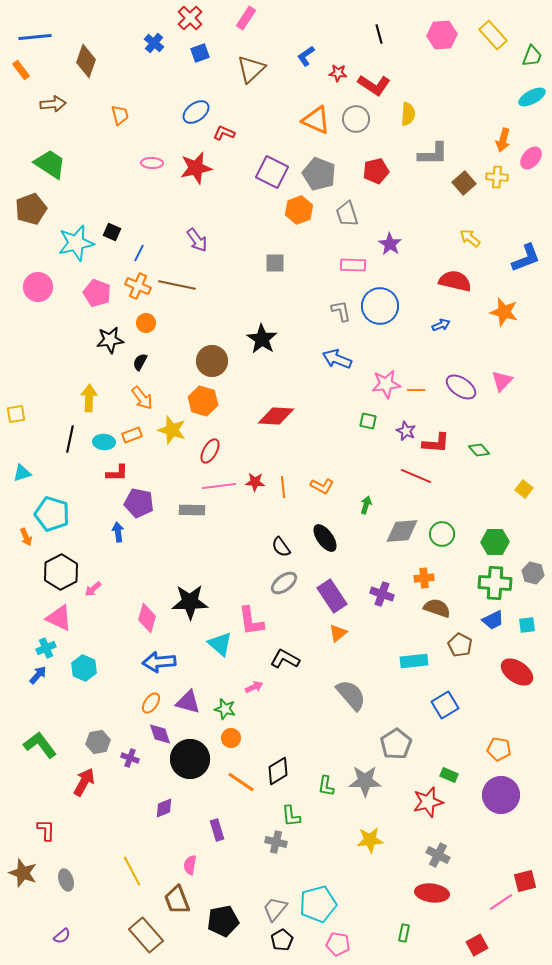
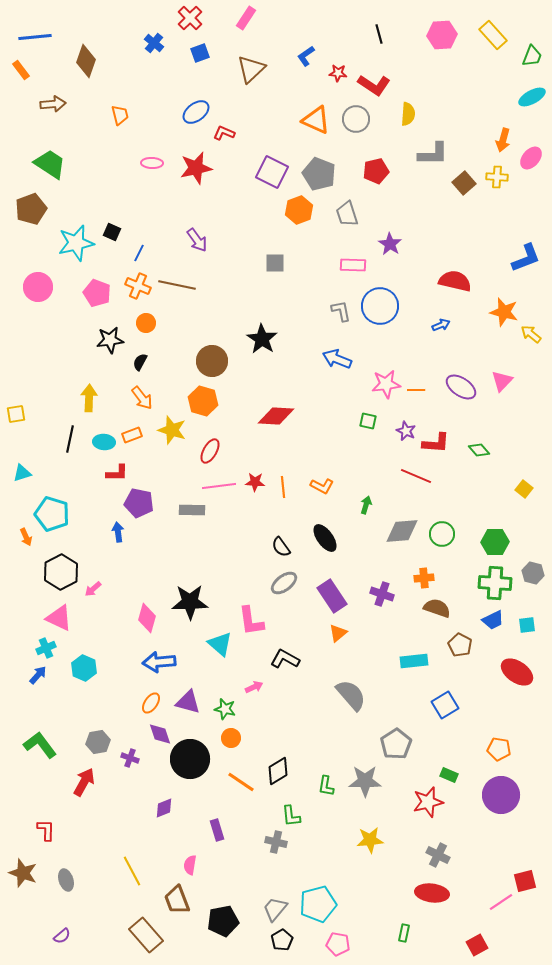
yellow arrow at (470, 238): moved 61 px right, 96 px down
